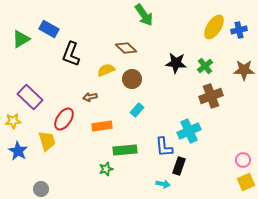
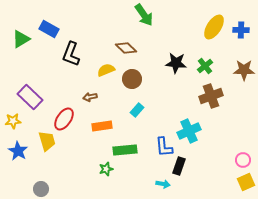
blue cross: moved 2 px right; rotated 14 degrees clockwise
